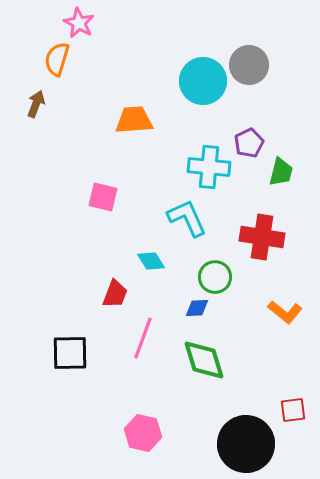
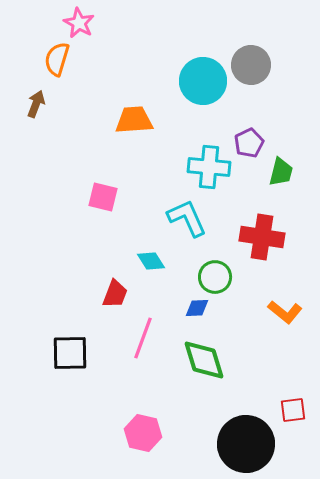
gray circle: moved 2 px right
